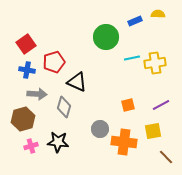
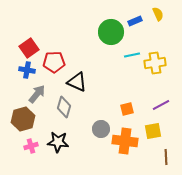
yellow semicircle: rotated 64 degrees clockwise
green circle: moved 5 px right, 5 px up
red square: moved 3 px right, 4 px down
cyan line: moved 3 px up
red pentagon: rotated 15 degrees clockwise
gray arrow: rotated 54 degrees counterclockwise
orange square: moved 1 px left, 4 px down
gray circle: moved 1 px right
orange cross: moved 1 px right, 1 px up
brown line: rotated 42 degrees clockwise
